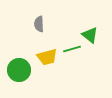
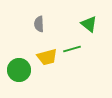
green triangle: moved 1 px left, 11 px up
